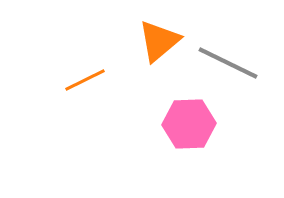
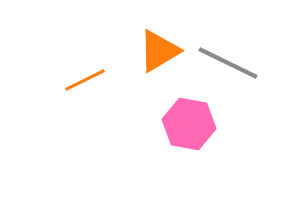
orange triangle: moved 10 px down; rotated 9 degrees clockwise
pink hexagon: rotated 12 degrees clockwise
